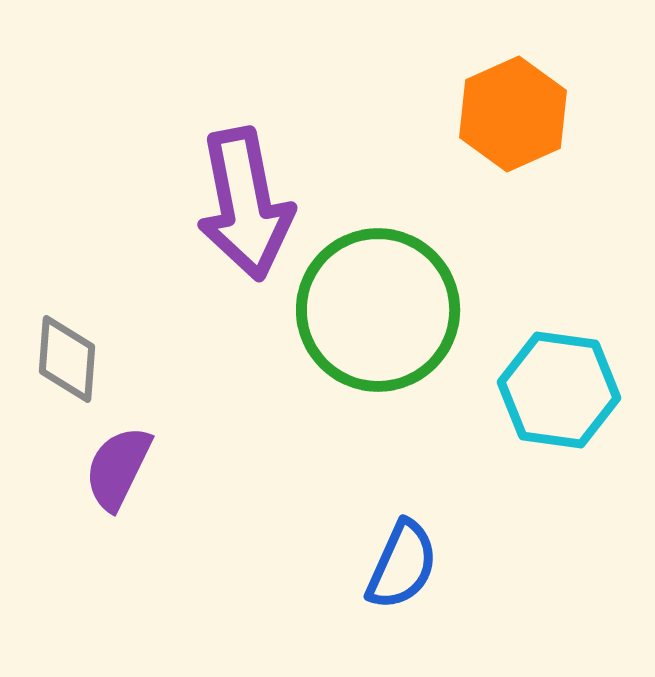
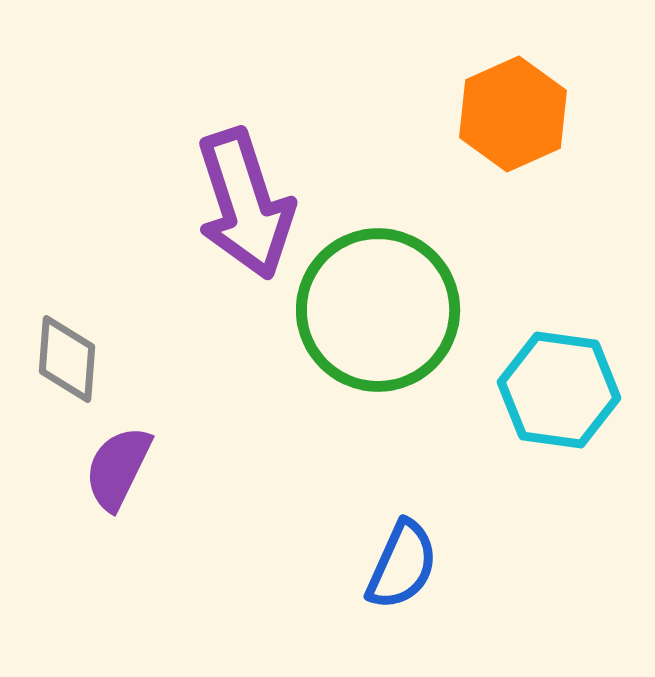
purple arrow: rotated 7 degrees counterclockwise
